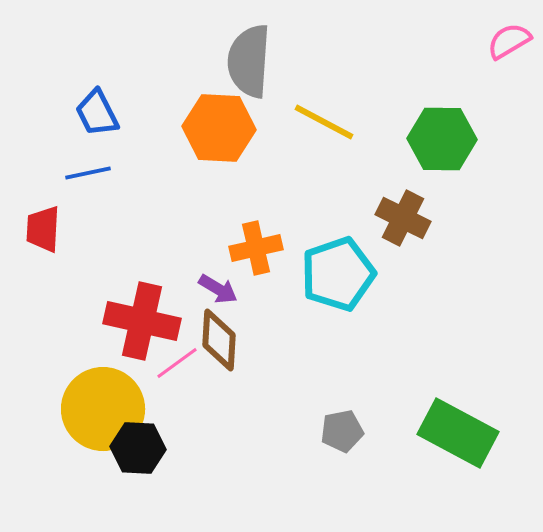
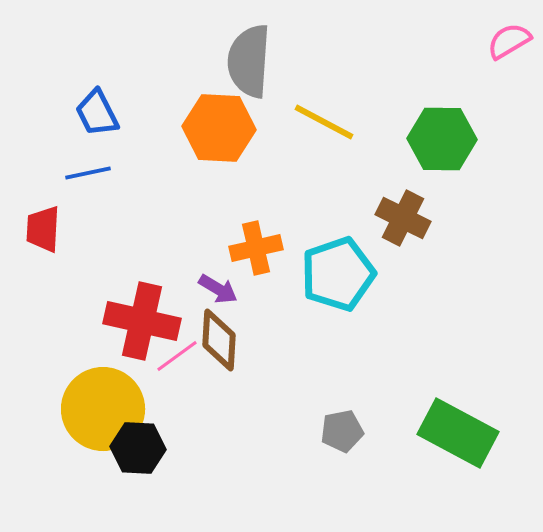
pink line: moved 7 px up
